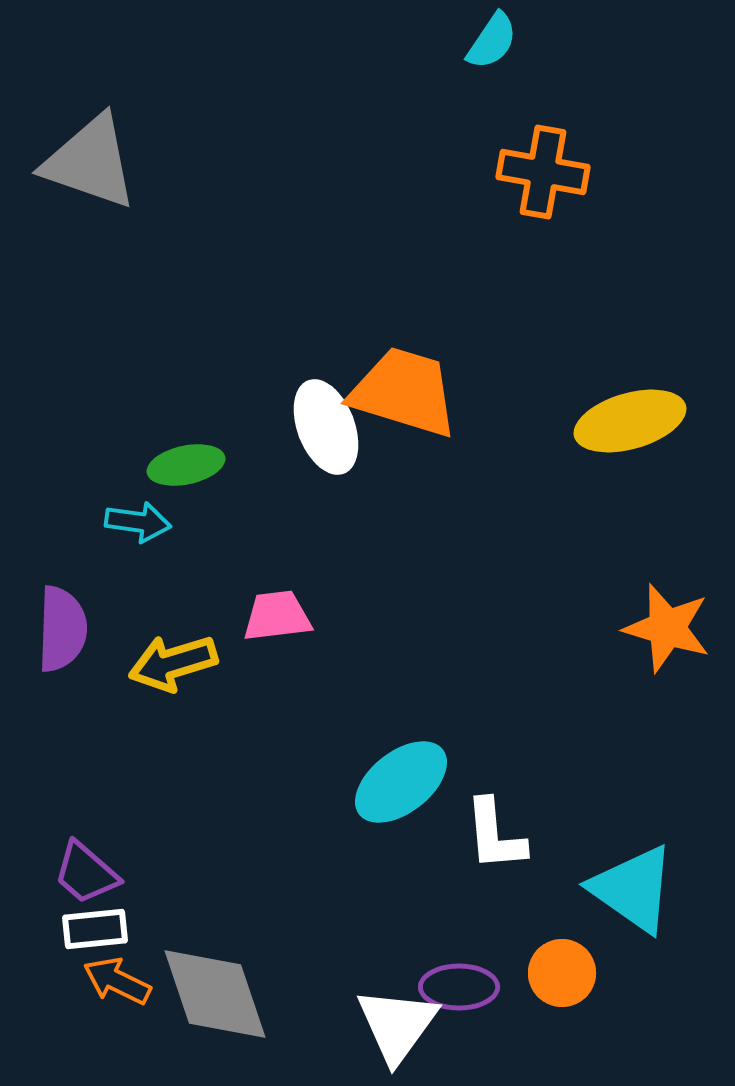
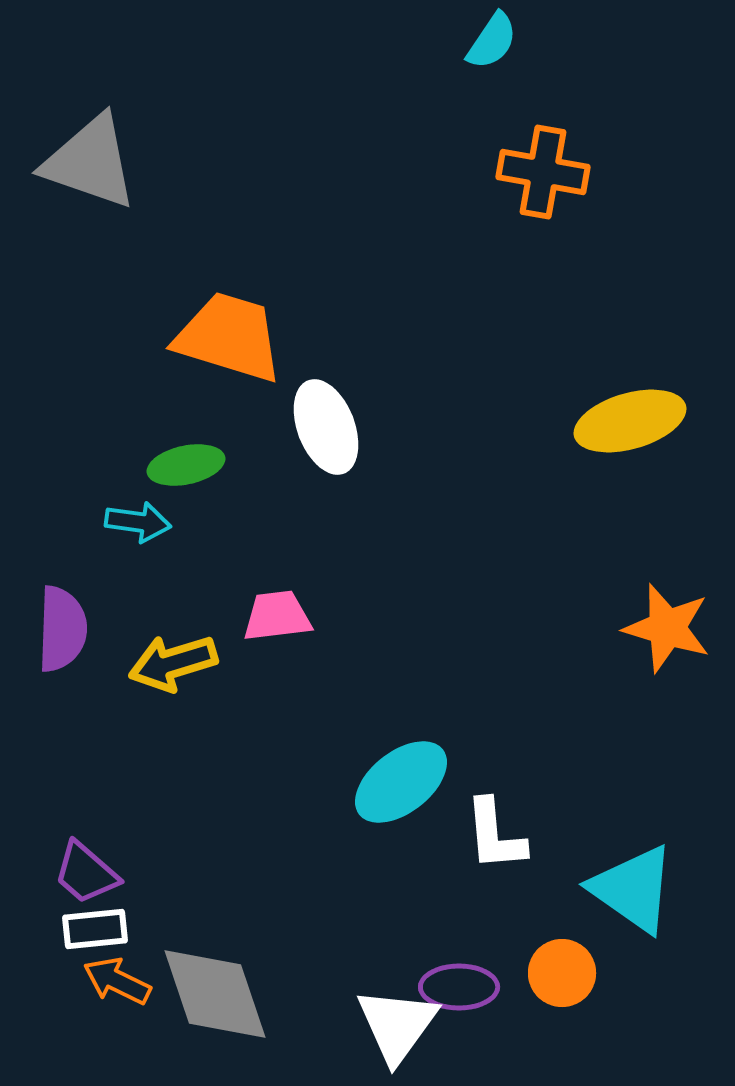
orange trapezoid: moved 175 px left, 55 px up
